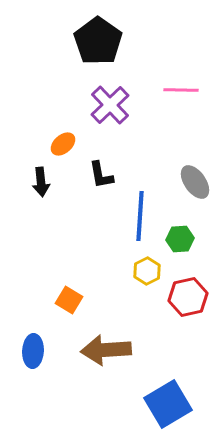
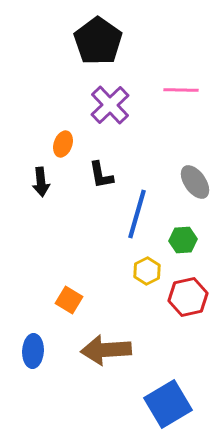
orange ellipse: rotated 30 degrees counterclockwise
blue line: moved 3 px left, 2 px up; rotated 12 degrees clockwise
green hexagon: moved 3 px right, 1 px down
